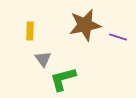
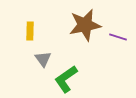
green L-shape: moved 3 px right; rotated 20 degrees counterclockwise
